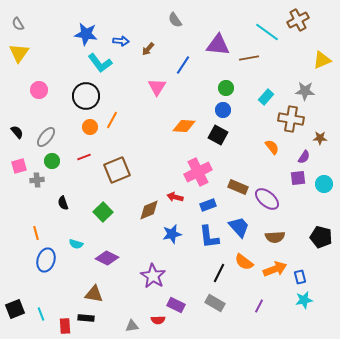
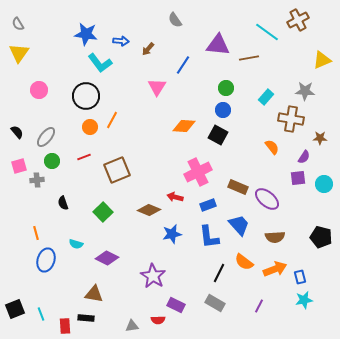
brown diamond at (149, 210): rotated 45 degrees clockwise
blue trapezoid at (239, 227): moved 2 px up
